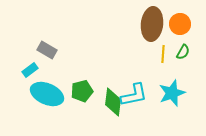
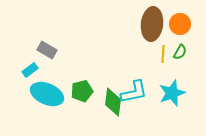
green semicircle: moved 3 px left
cyan L-shape: moved 3 px up
